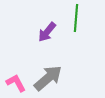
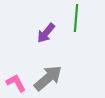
purple arrow: moved 1 px left, 1 px down
